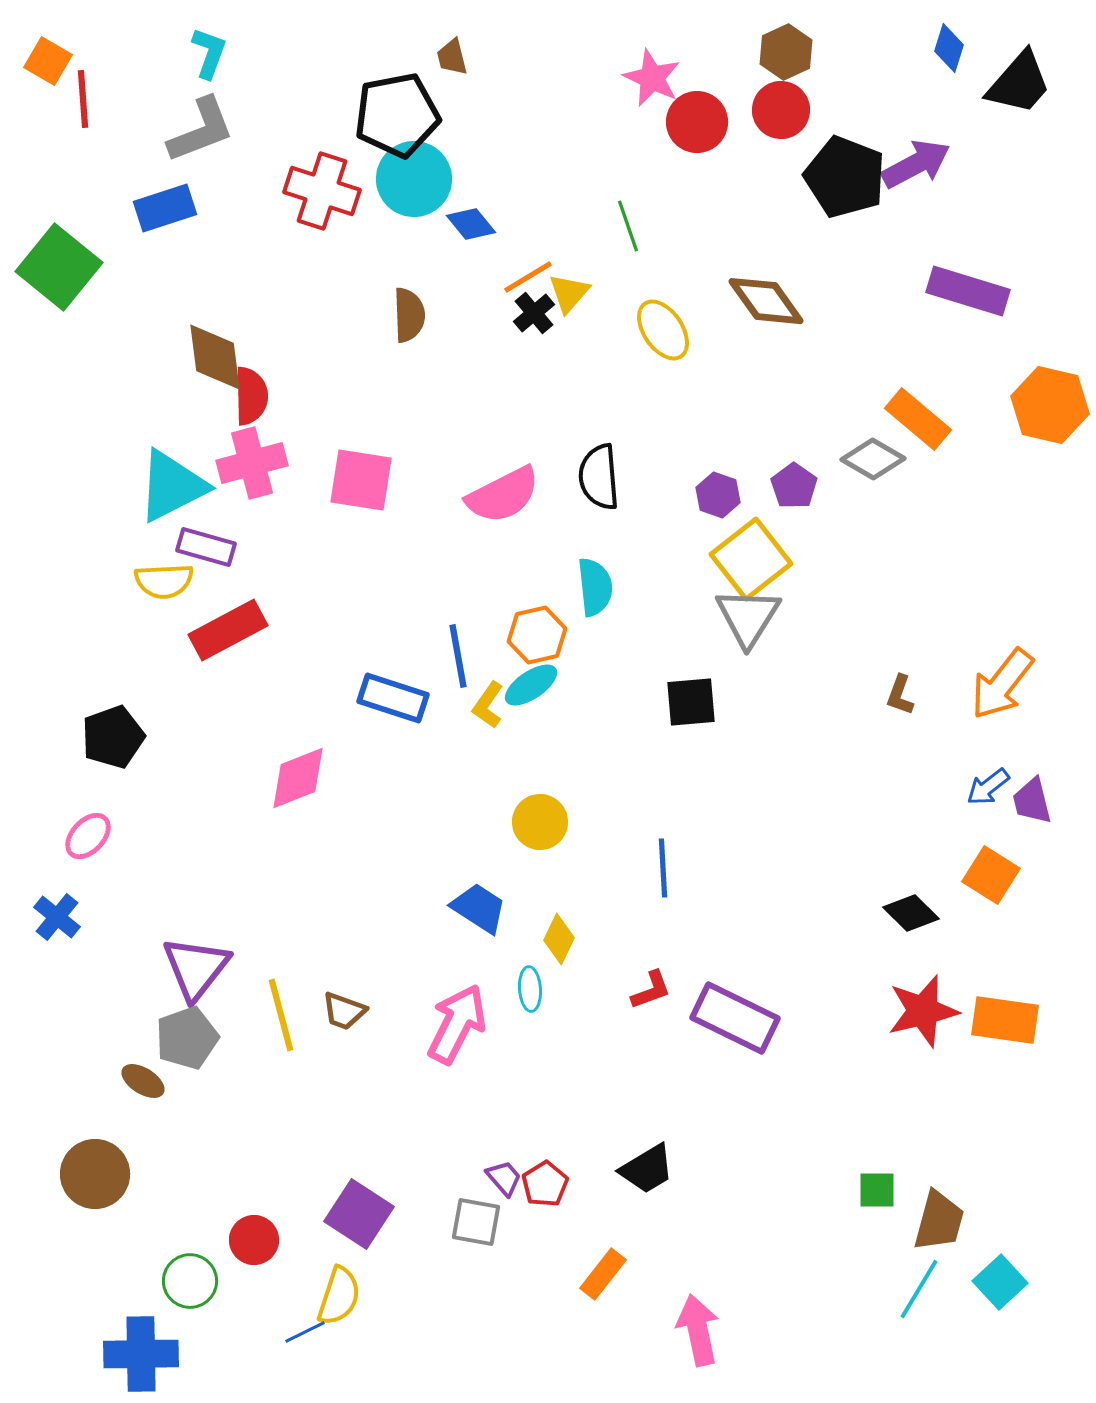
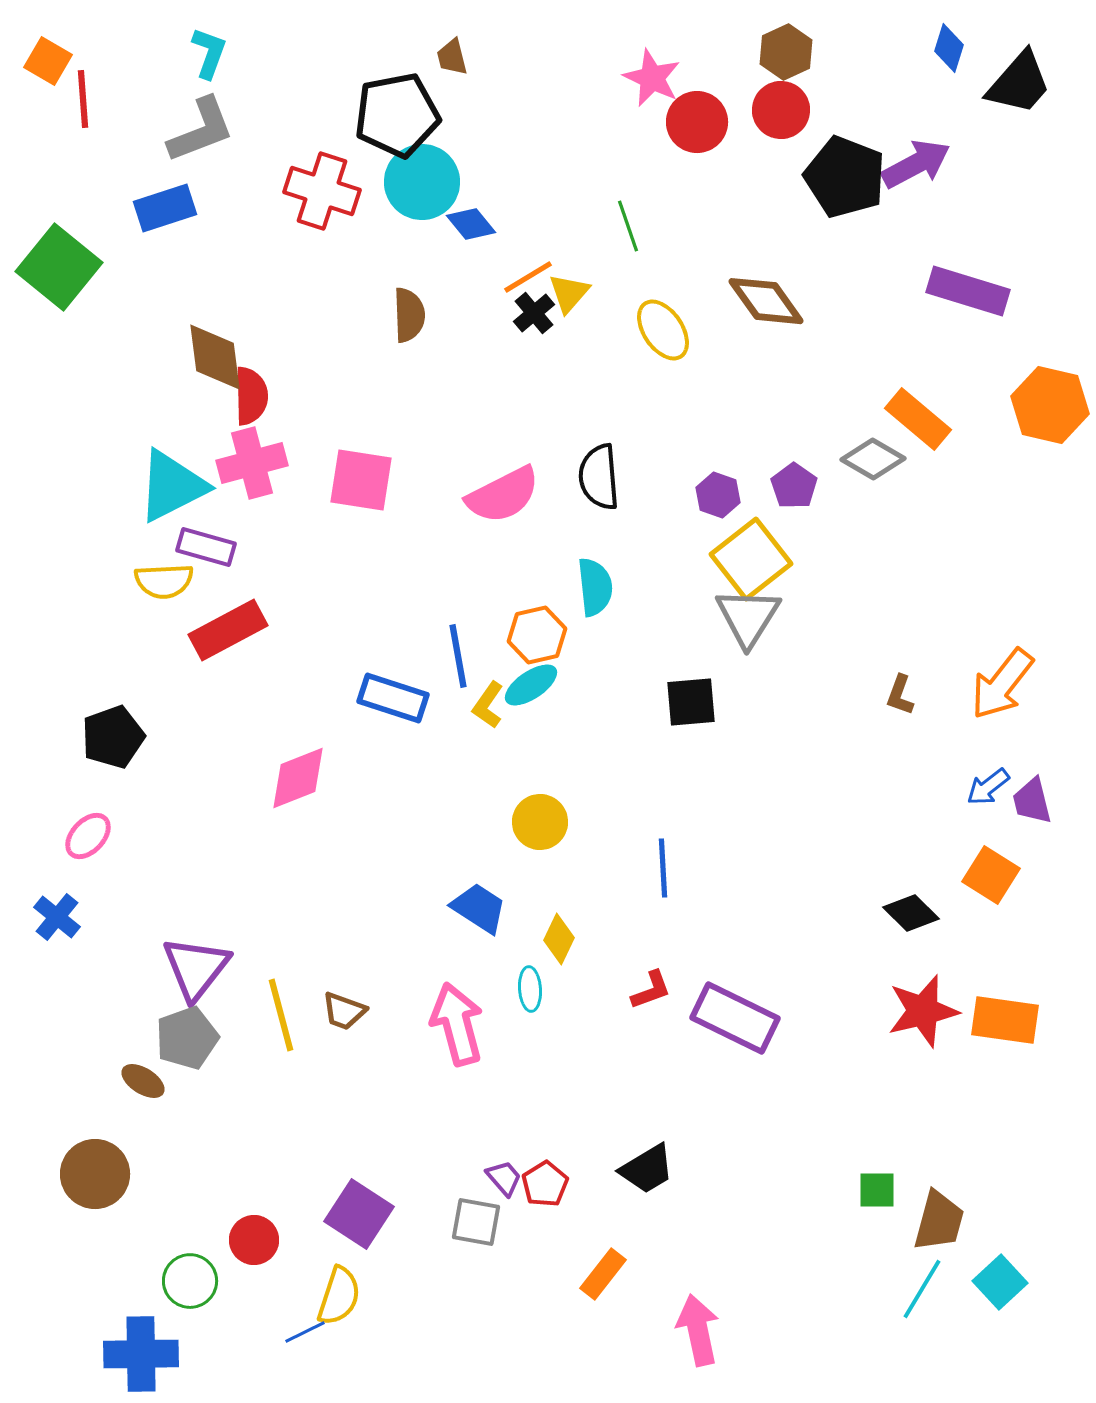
cyan circle at (414, 179): moved 8 px right, 3 px down
pink arrow at (457, 1024): rotated 42 degrees counterclockwise
cyan line at (919, 1289): moved 3 px right
